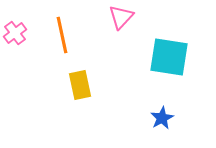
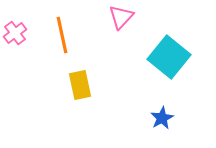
cyan square: rotated 30 degrees clockwise
